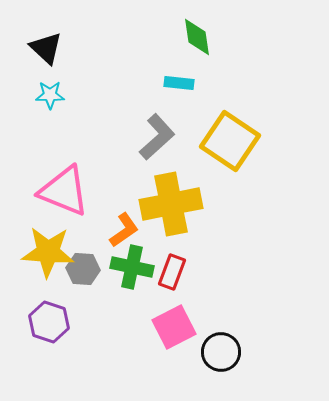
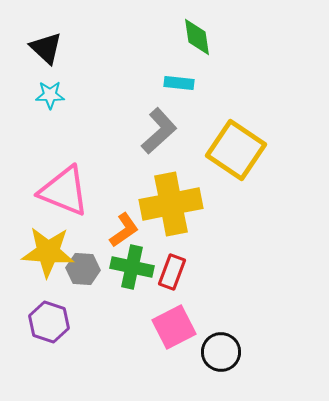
gray L-shape: moved 2 px right, 6 px up
yellow square: moved 6 px right, 9 px down
